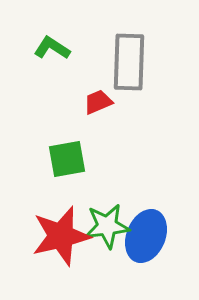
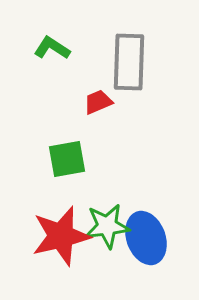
blue ellipse: moved 2 px down; rotated 42 degrees counterclockwise
